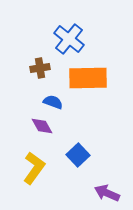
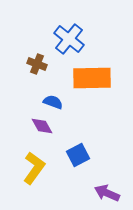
brown cross: moved 3 px left, 4 px up; rotated 30 degrees clockwise
orange rectangle: moved 4 px right
blue square: rotated 15 degrees clockwise
